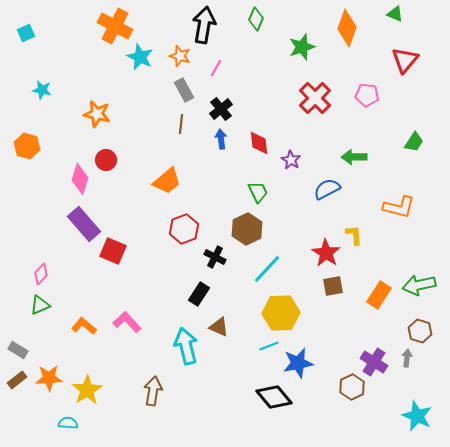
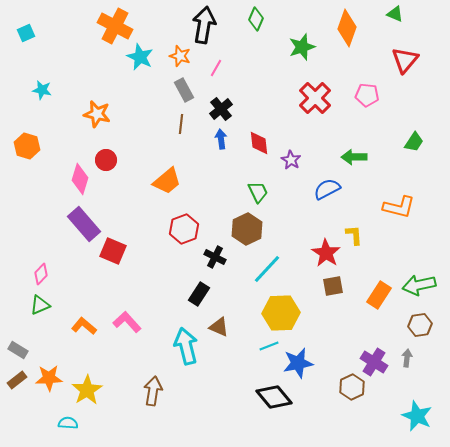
brown hexagon at (420, 331): moved 6 px up; rotated 25 degrees counterclockwise
